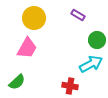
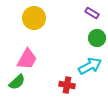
purple rectangle: moved 14 px right, 2 px up
green circle: moved 2 px up
pink trapezoid: moved 11 px down
cyan arrow: moved 1 px left, 2 px down
red cross: moved 3 px left, 1 px up
